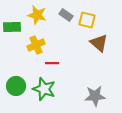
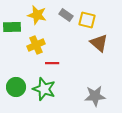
green circle: moved 1 px down
